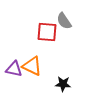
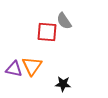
orange triangle: rotated 40 degrees clockwise
